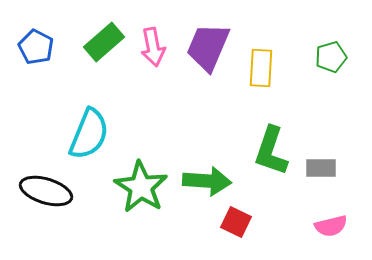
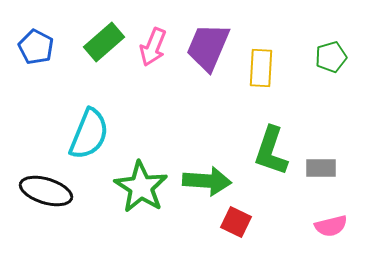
pink arrow: rotated 33 degrees clockwise
